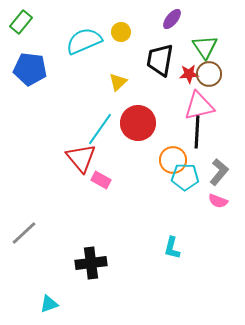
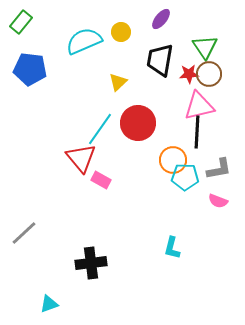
purple ellipse: moved 11 px left
gray L-shape: moved 3 px up; rotated 40 degrees clockwise
